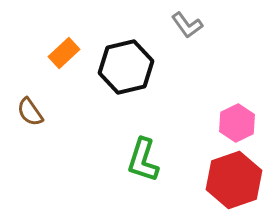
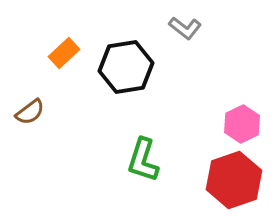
gray L-shape: moved 2 px left, 3 px down; rotated 16 degrees counterclockwise
black hexagon: rotated 4 degrees clockwise
brown semicircle: rotated 92 degrees counterclockwise
pink hexagon: moved 5 px right, 1 px down
